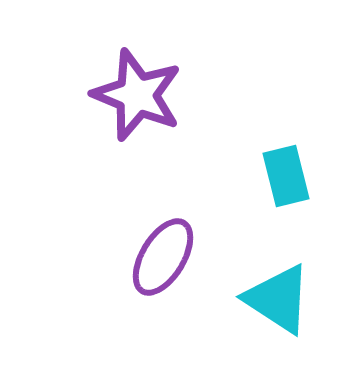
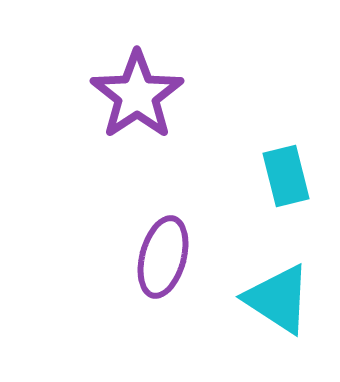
purple star: rotated 16 degrees clockwise
purple ellipse: rotated 16 degrees counterclockwise
